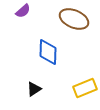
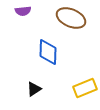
purple semicircle: rotated 35 degrees clockwise
brown ellipse: moved 3 px left, 1 px up
